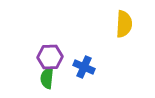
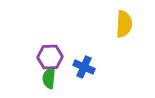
green semicircle: moved 2 px right
